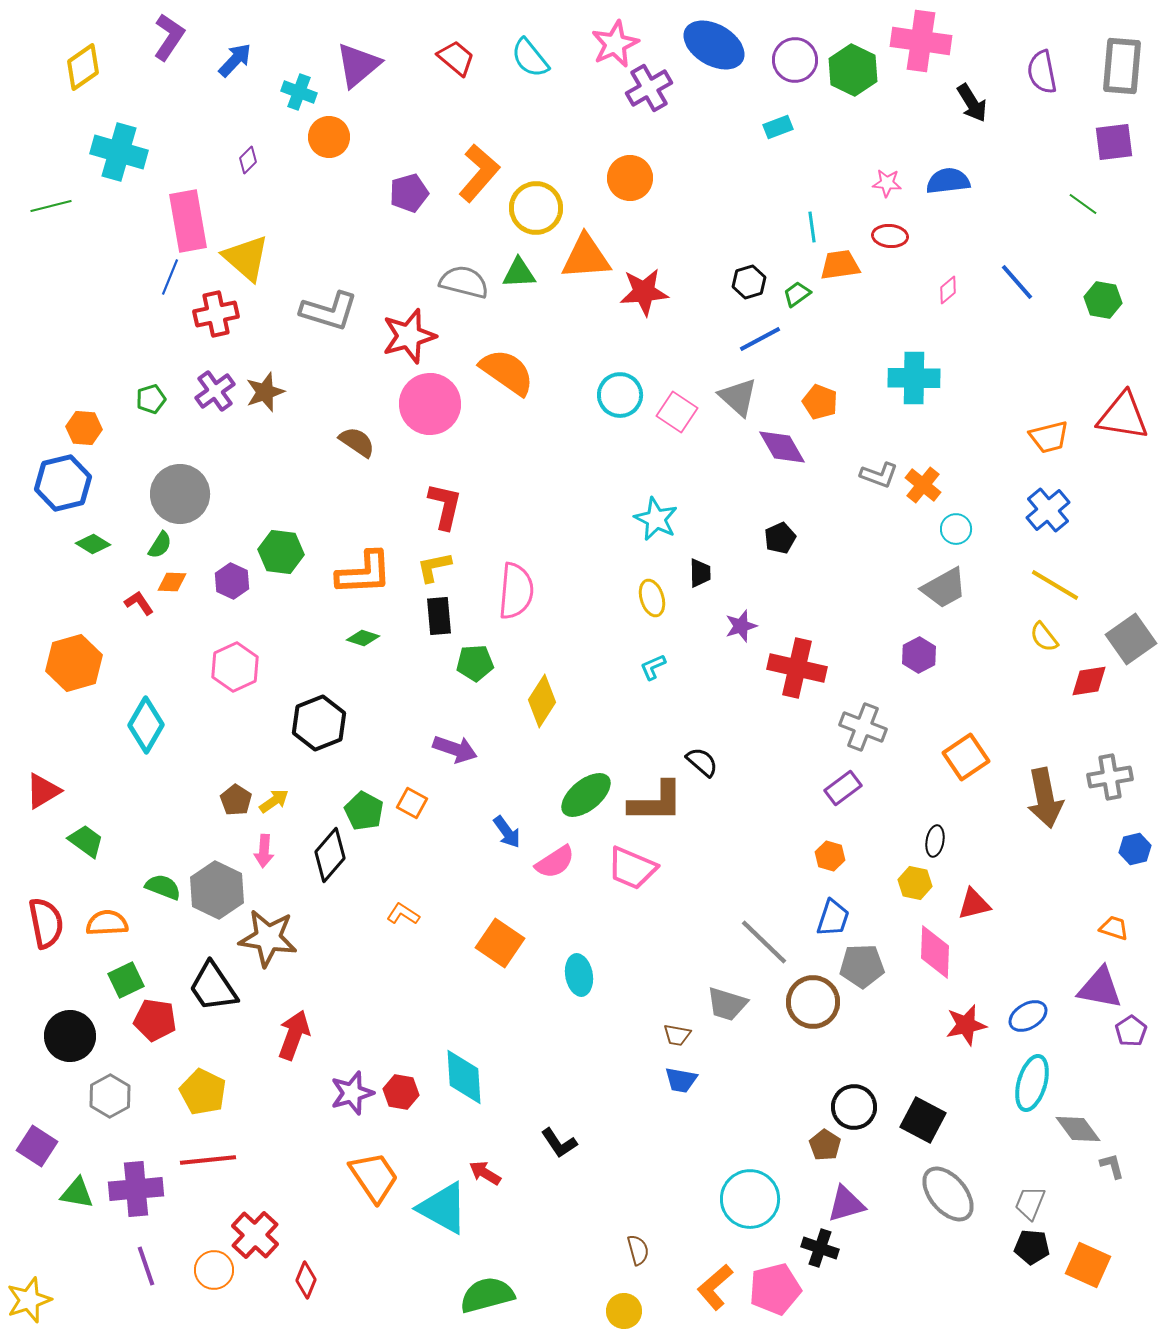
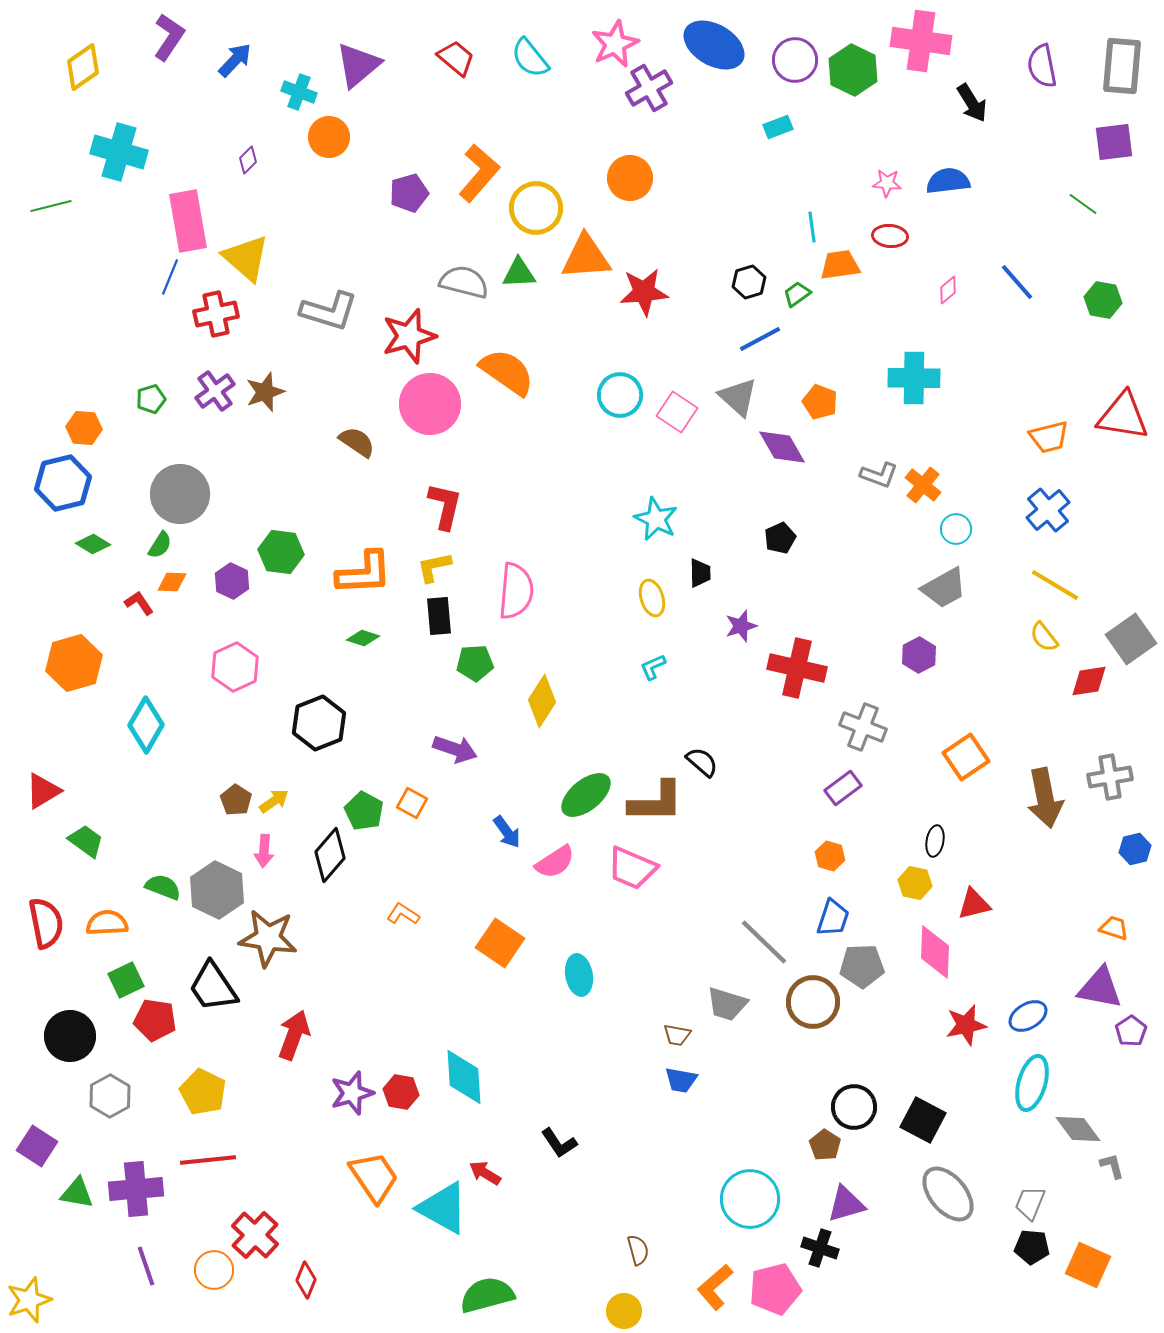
purple semicircle at (1042, 72): moved 6 px up
